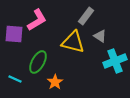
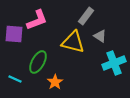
pink L-shape: rotated 10 degrees clockwise
cyan cross: moved 1 px left, 2 px down
